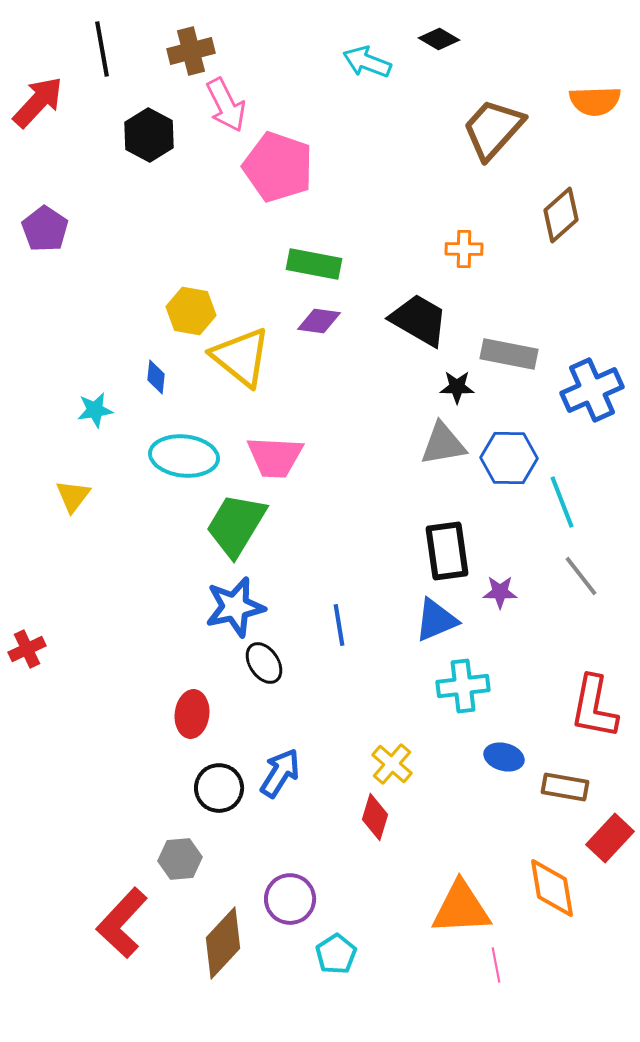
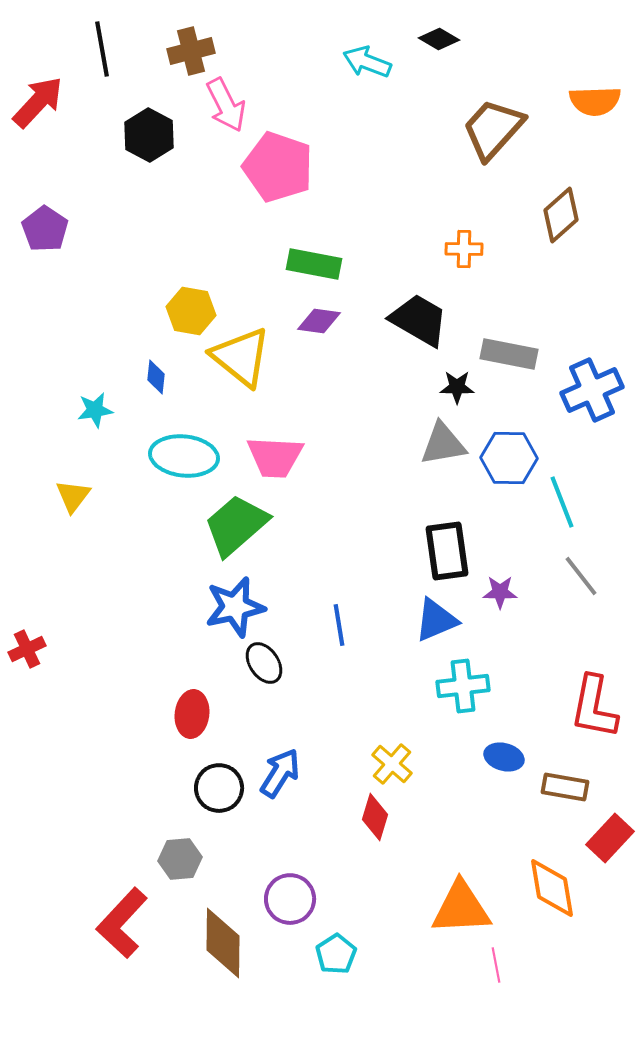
green trapezoid at (236, 525): rotated 18 degrees clockwise
brown diamond at (223, 943): rotated 42 degrees counterclockwise
